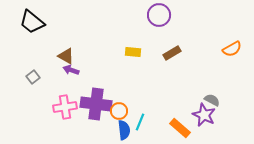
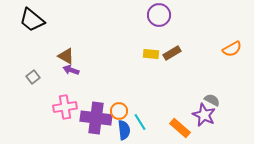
black trapezoid: moved 2 px up
yellow rectangle: moved 18 px right, 2 px down
purple cross: moved 14 px down
cyan line: rotated 54 degrees counterclockwise
